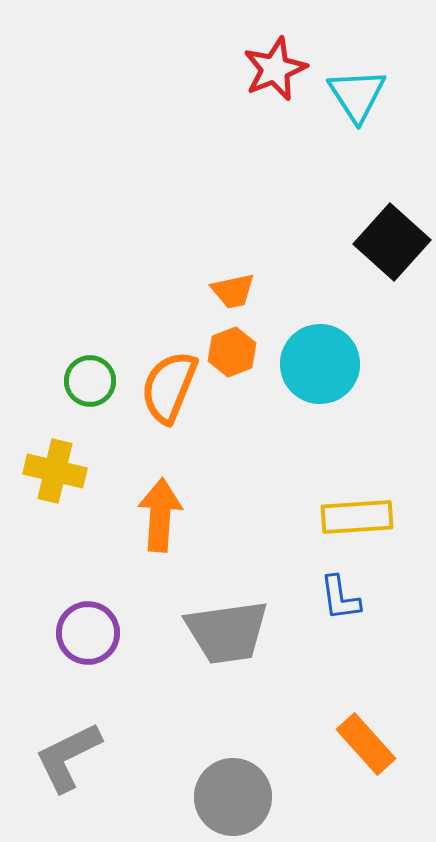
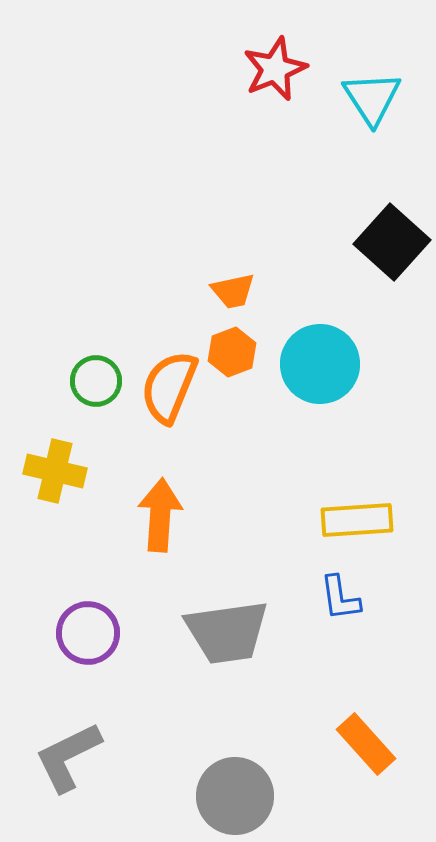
cyan triangle: moved 15 px right, 3 px down
green circle: moved 6 px right
yellow rectangle: moved 3 px down
gray circle: moved 2 px right, 1 px up
